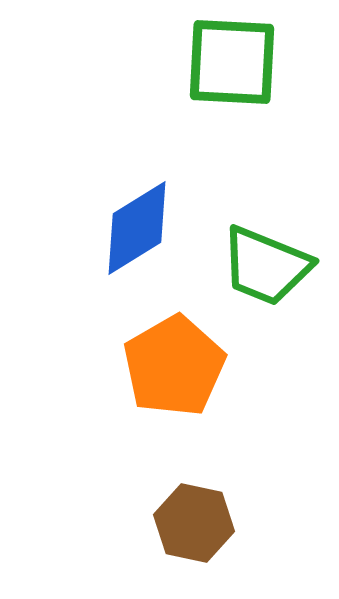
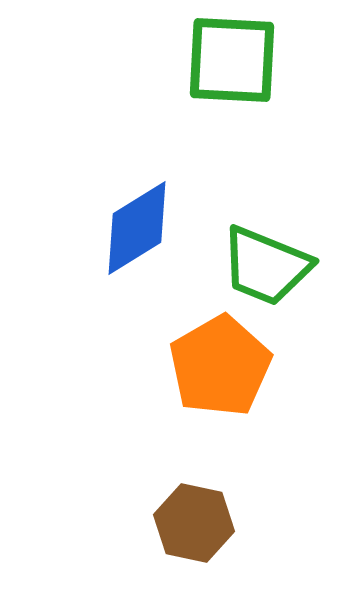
green square: moved 2 px up
orange pentagon: moved 46 px right
